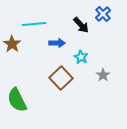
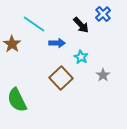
cyan line: rotated 40 degrees clockwise
